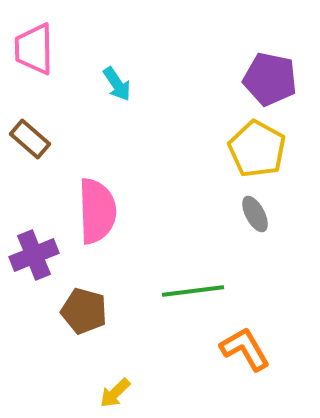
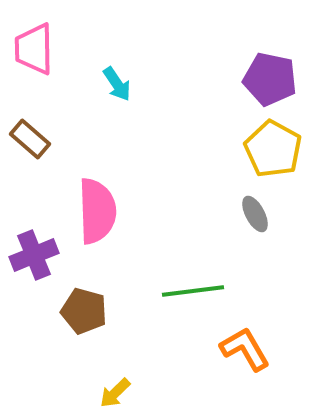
yellow pentagon: moved 16 px right
